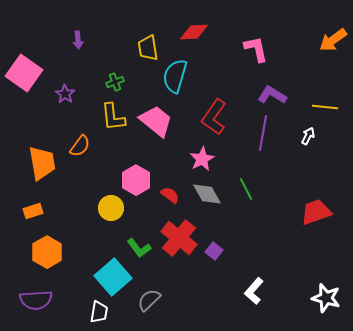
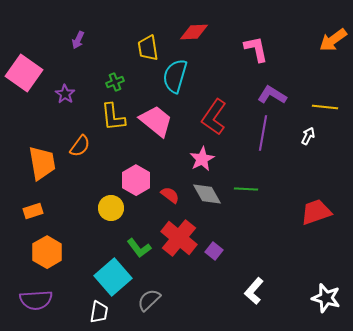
purple arrow: rotated 30 degrees clockwise
green line: rotated 60 degrees counterclockwise
